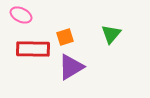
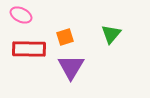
red rectangle: moved 4 px left
purple triangle: rotated 28 degrees counterclockwise
